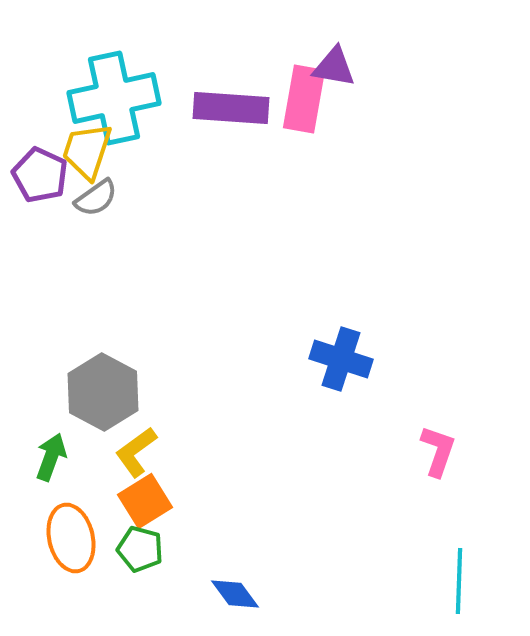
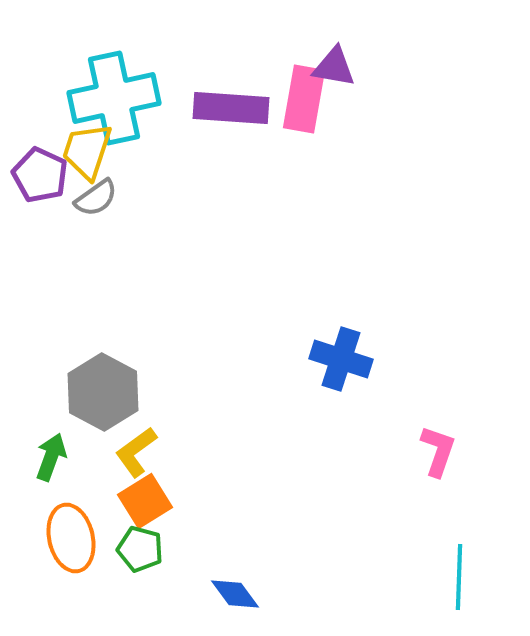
cyan line: moved 4 px up
